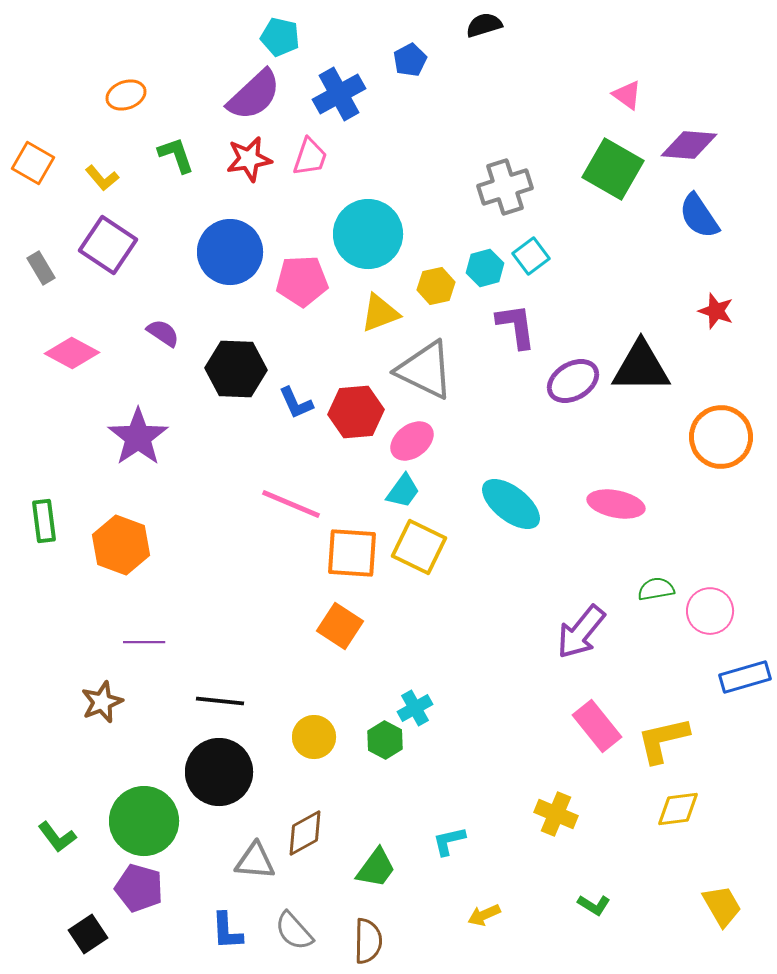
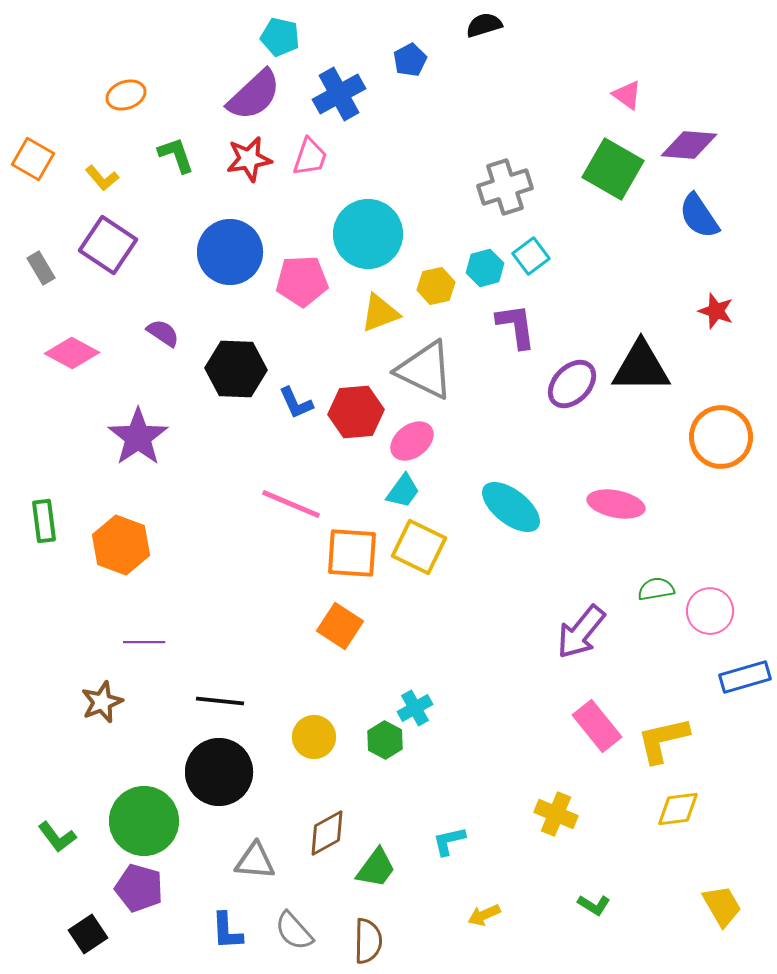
orange square at (33, 163): moved 4 px up
purple ellipse at (573, 381): moved 1 px left, 3 px down; rotated 15 degrees counterclockwise
cyan ellipse at (511, 504): moved 3 px down
brown diamond at (305, 833): moved 22 px right
